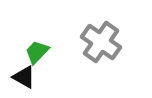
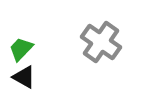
green trapezoid: moved 16 px left, 3 px up
